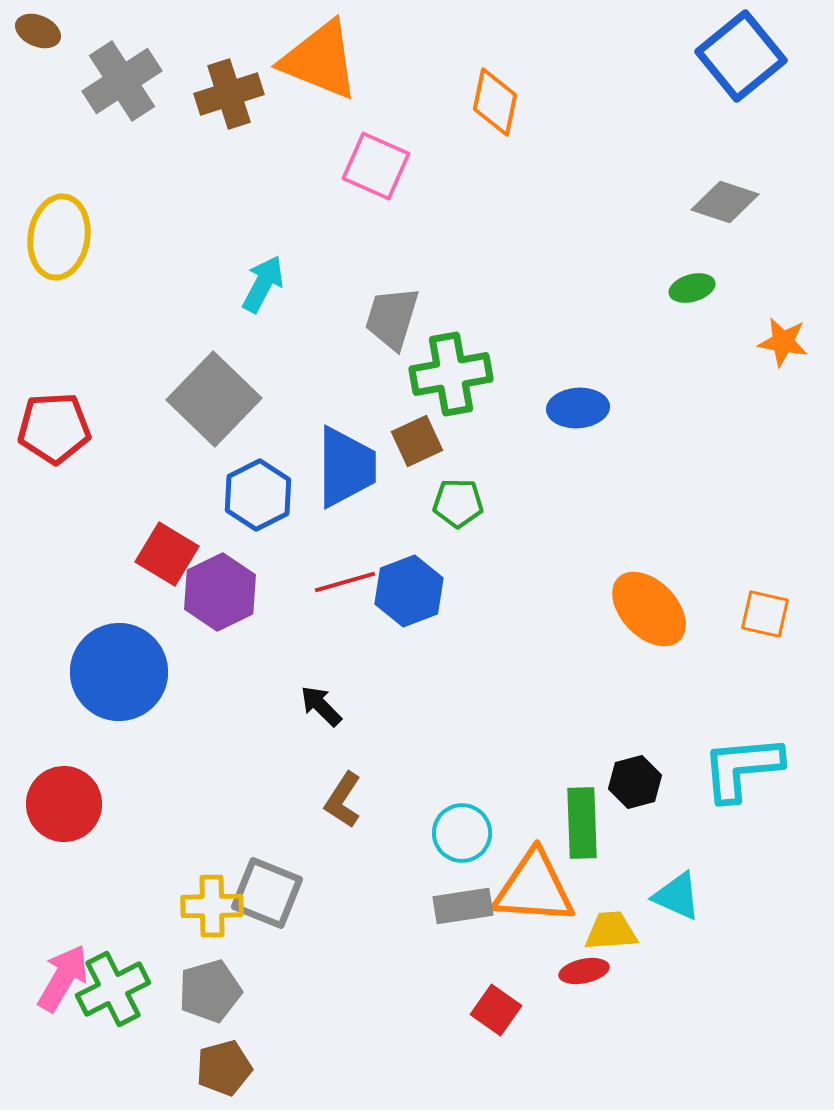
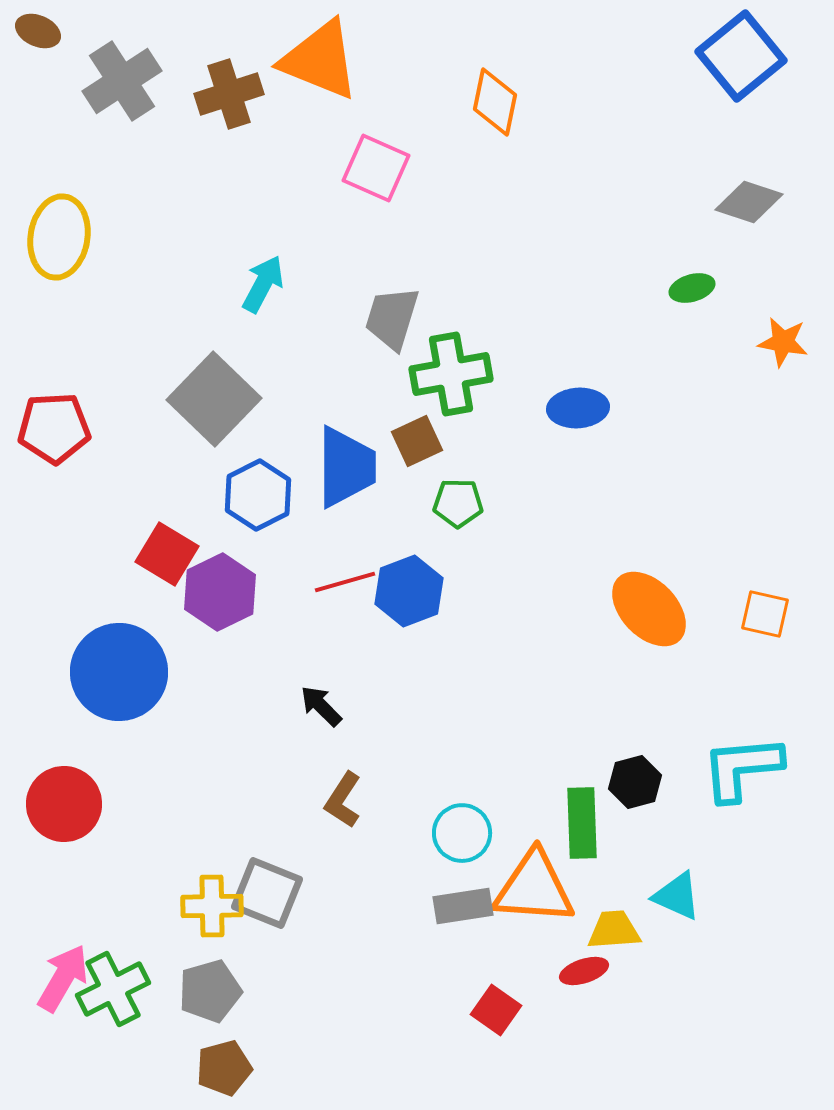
pink square at (376, 166): moved 2 px down
gray diamond at (725, 202): moved 24 px right
yellow trapezoid at (611, 931): moved 3 px right, 1 px up
red ellipse at (584, 971): rotated 6 degrees counterclockwise
